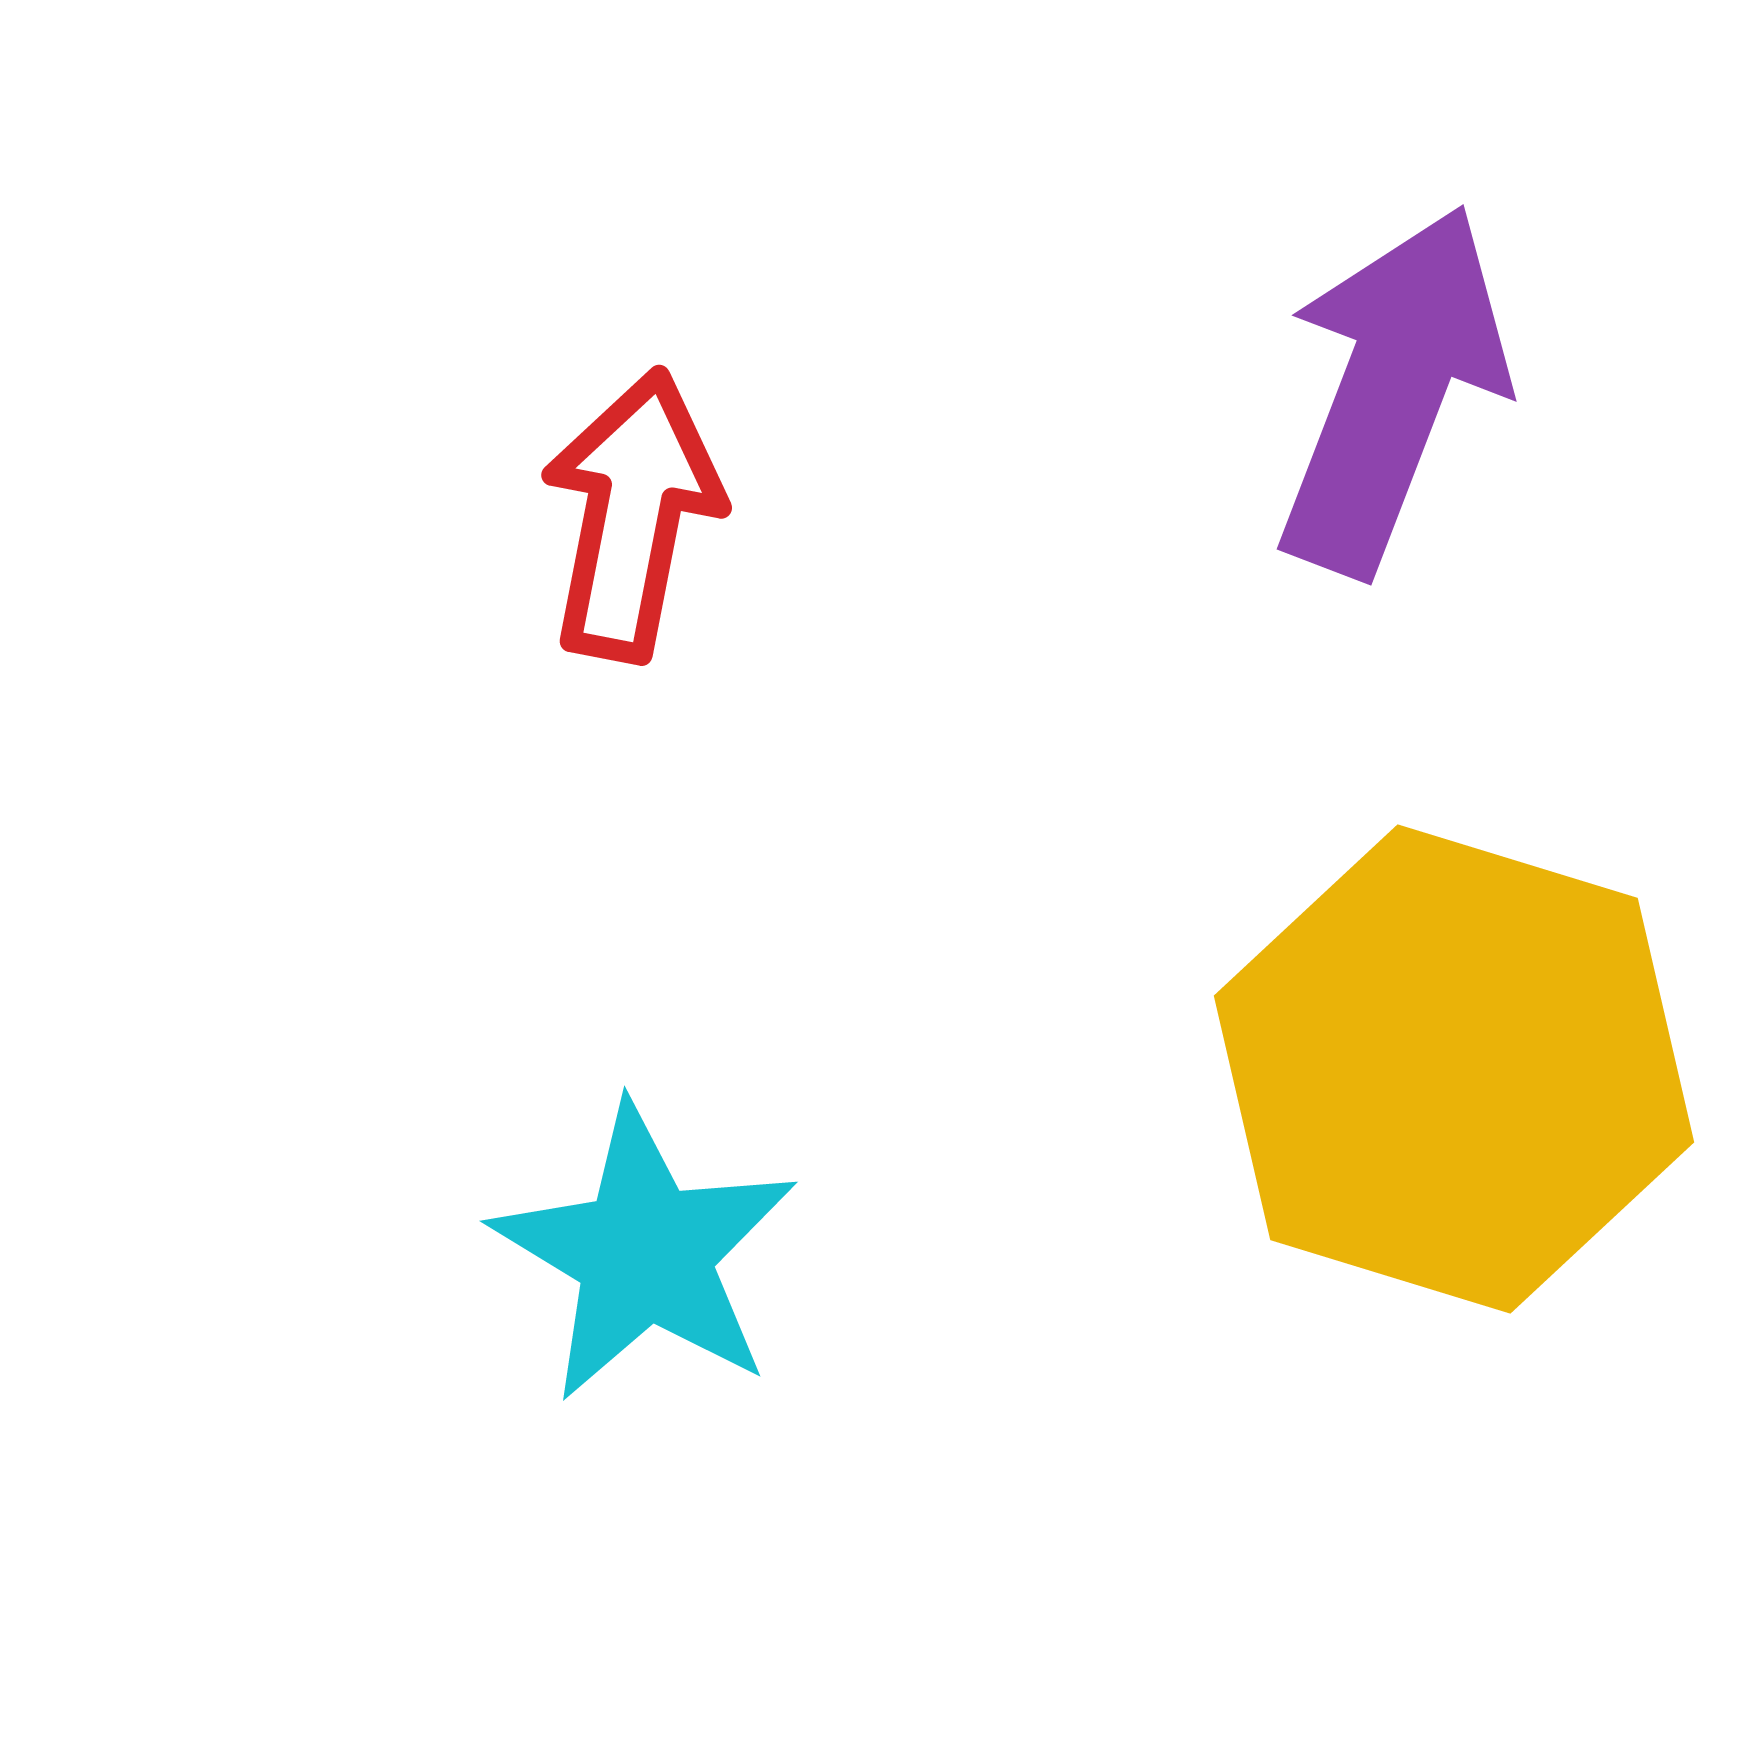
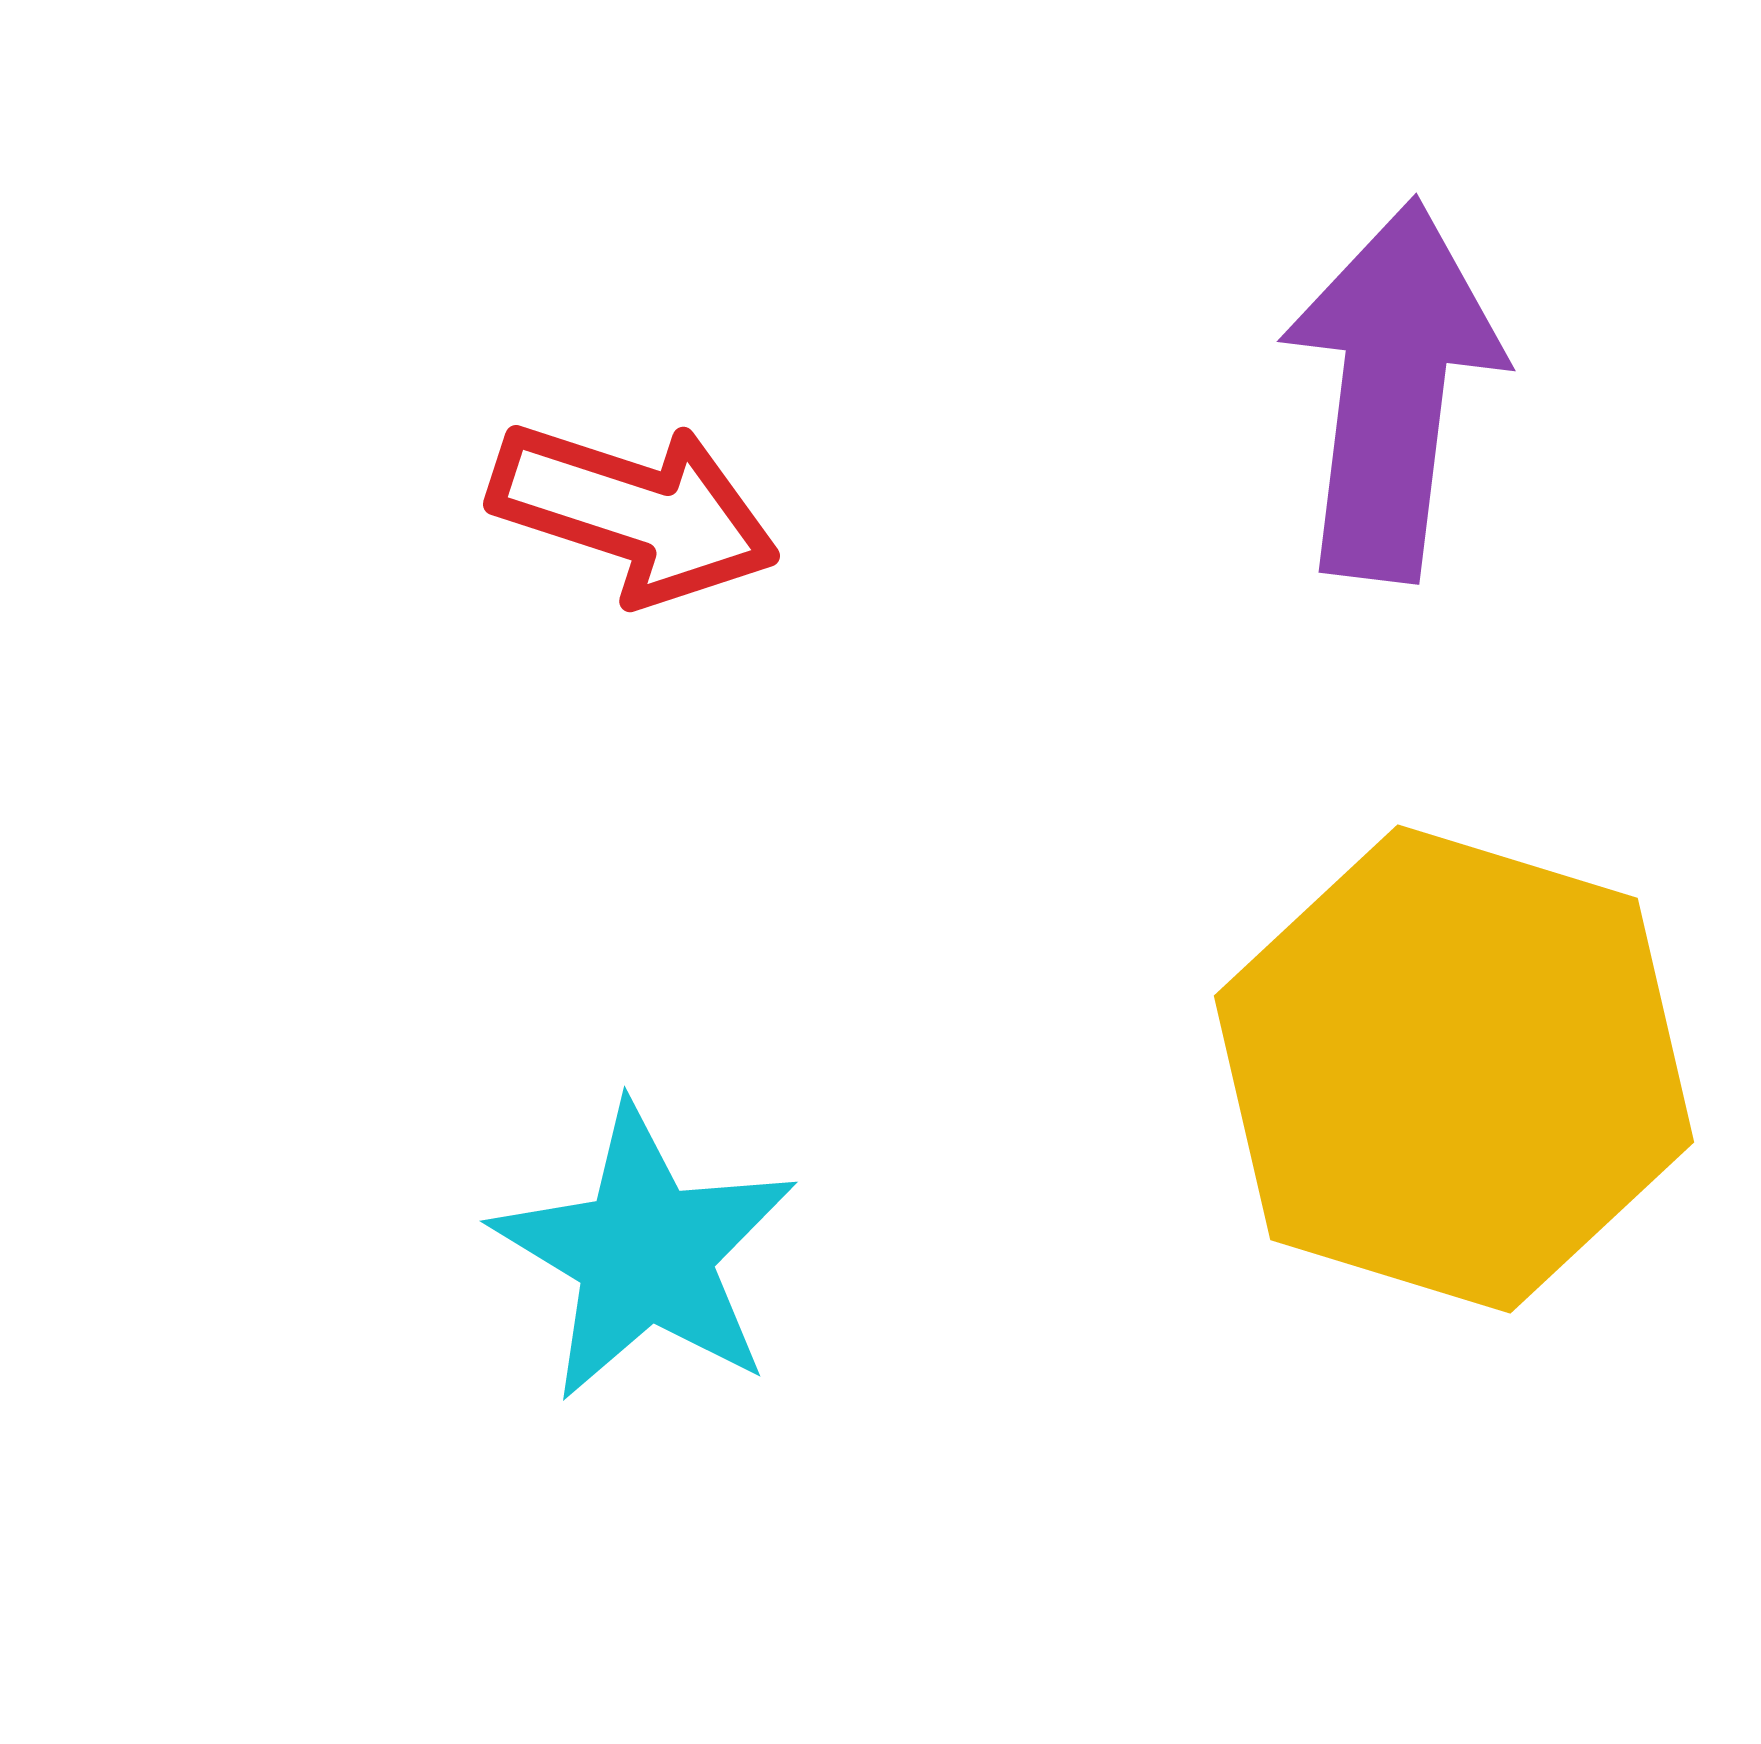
purple arrow: rotated 14 degrees counterclockwise
red arrow: moved 2 px right, 3 px up; rotated 97 degrees clockwise
